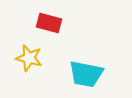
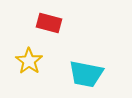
yellow star: moved 3 px down; rotated 20 degrees clockwise
